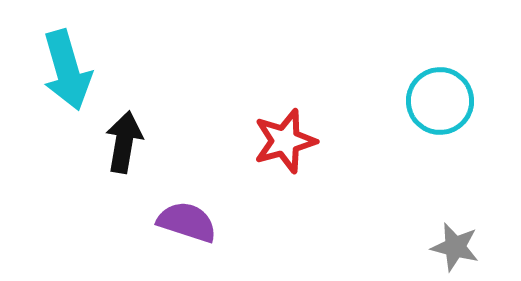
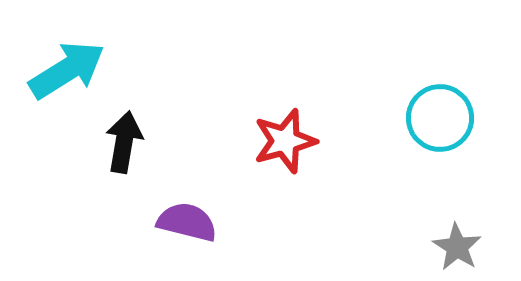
cyan arrow: rotated 106 degrees counterclockwise
cyan circle: moved 17 px down
purple semicircle: rotated 4 degrees counterclockwise
gray star: moved 2 px right; rotated 18 degrees clockwise
